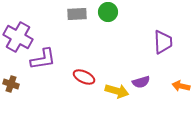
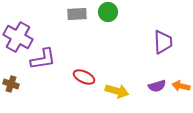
purple semicircle: moved 16 px right, 4 px down
